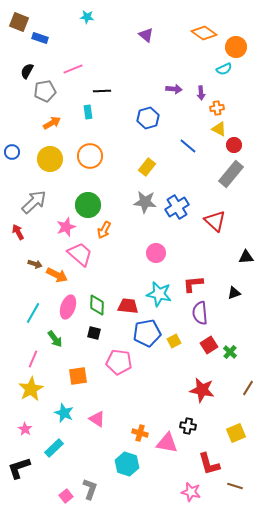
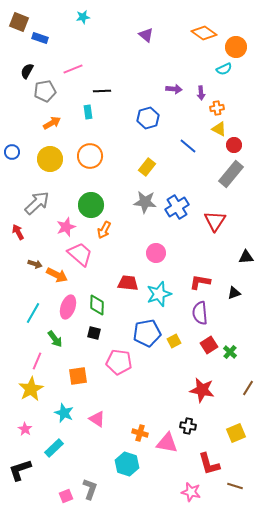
cyan star at (87, 17): moved 4 px left; rotated 16 degrees counterclockwise
gray arrow at (34, 202): moved 3 px right, 1 px down
green circle at (88, 205): moved 3 px right
red triangle at (215, 221): rotated 20 degrees clockwise
red L-shape at (193, 284): moved 7 px right, 2 px up; rotated 15 degrees clockwise
cyan star at (159, 294): rotated 30 degrees counterclockwise
red trapezoid at (128, 306): moved 23 px up
pink line at (33, 359): moved 4 px right, 2 px down
black L-shape at (19, 468): moved 1 px right, 2 px down
pink square at (66, 496): rotated 16 degrees clockwise
